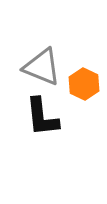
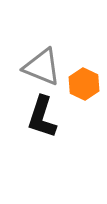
black L-shape: rotated 24 degrees clockwise
